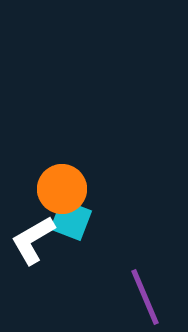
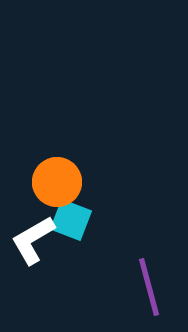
orange circle: moved 5 px left, 7 px up
purple line: moved 4 px right, 10 px up; rotated 8 degrees clockwise
